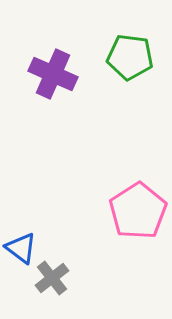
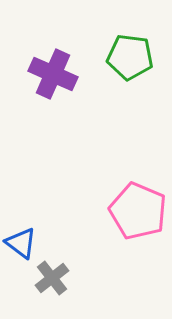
pink pentagon: rotated 16 degrees counterclockwise
blue triangle: moved 5 px up
